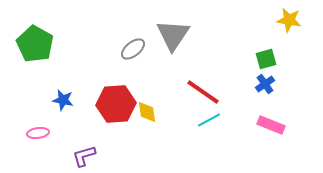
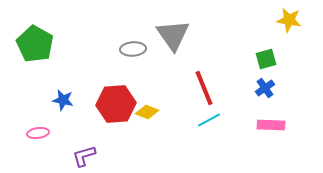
gray triangle: rotated 9 degrees counterclockwise
gray ellipse: rotated 35 degrees clockwise
blue cross: moved 4 px down
red line: moved 1 px right, 4 px up; rotated 33 degrees clockwise
yellow diamond: rotated 60 degrees counterclockwise
pink rectangle: rotated 20 degrees counterclockwise
